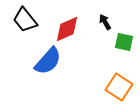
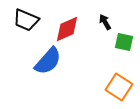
black trapezoid: moved 1 px right; rotated 28 degrees counterclockwise
